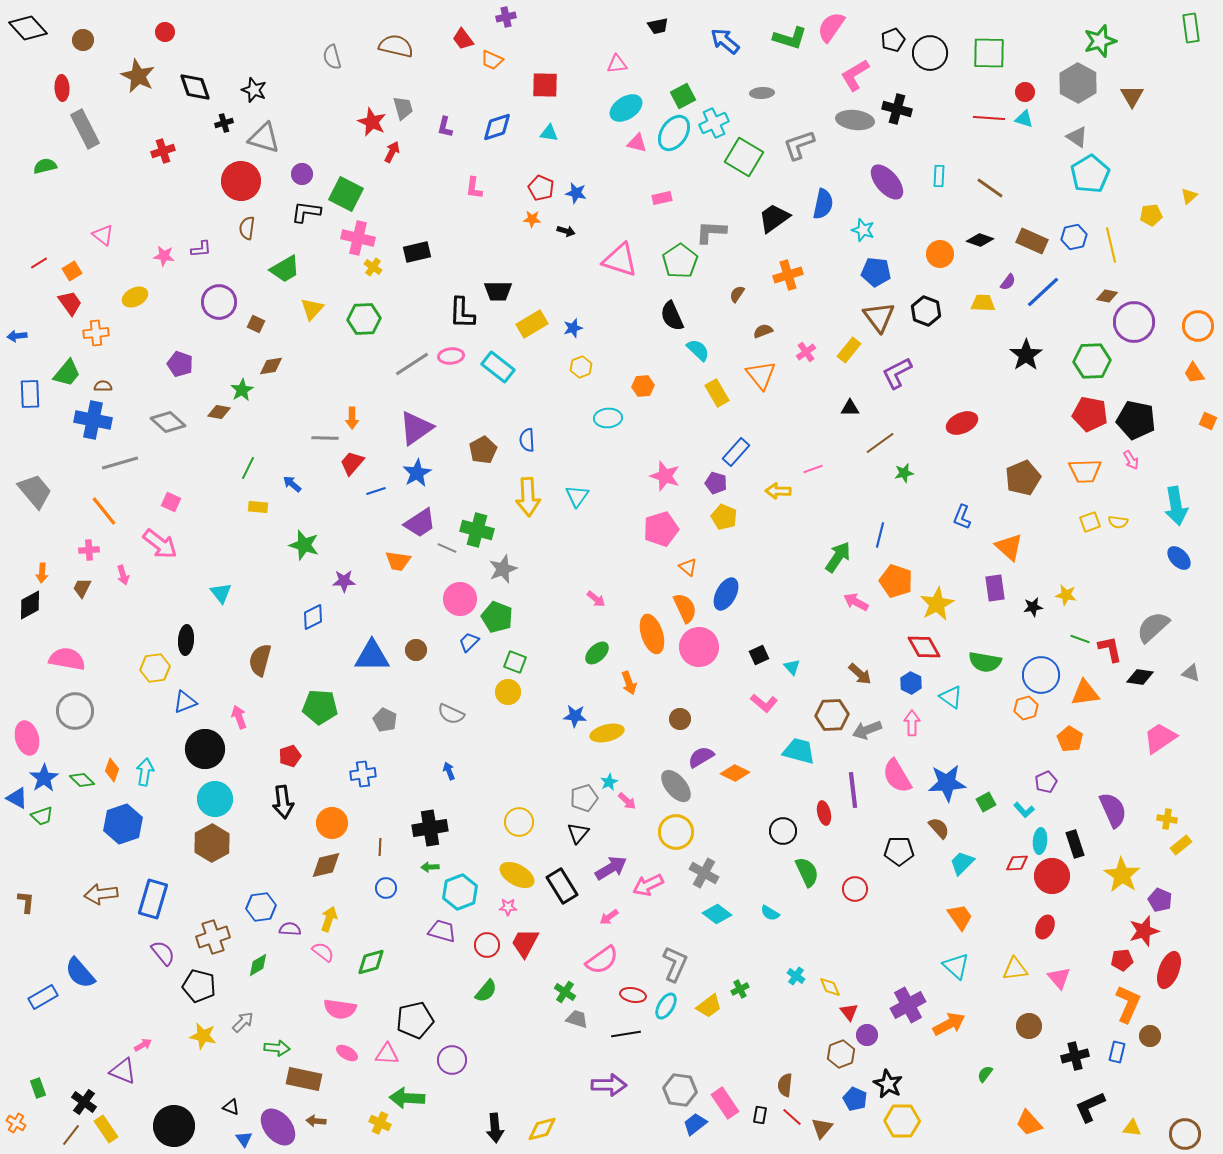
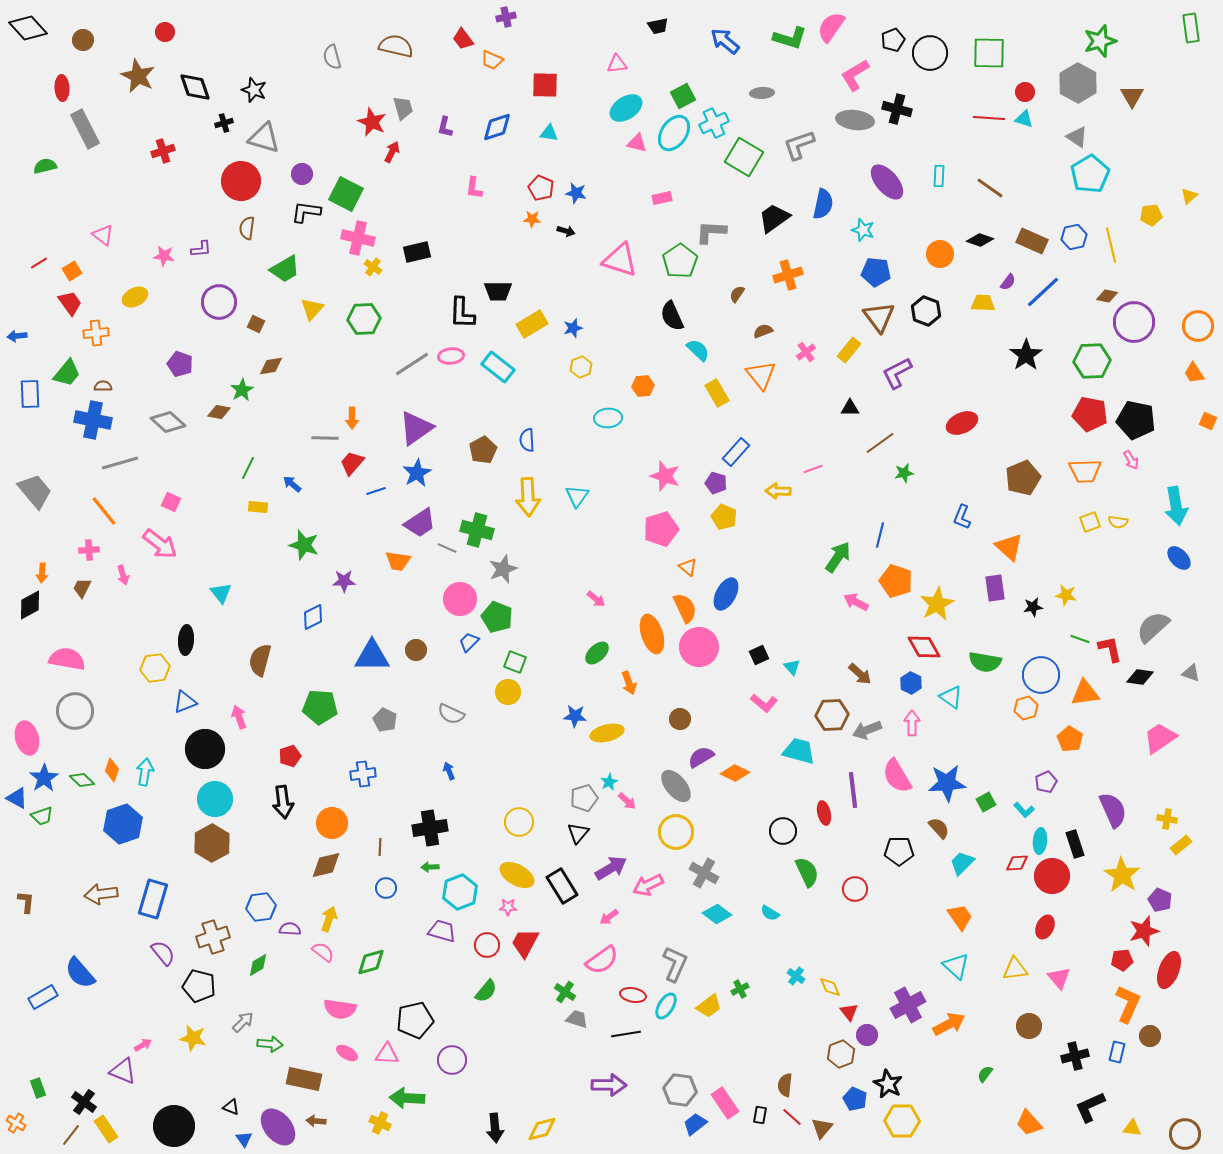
yellow star at (203, 1036): moved 10 px left, 2 px down
green arrow at (277, 1048): moved 7 px left, 4 px up
